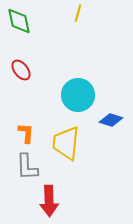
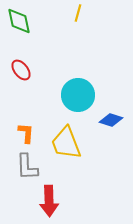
yellow trapezoid: rotated 27 degrees counterclockwise
